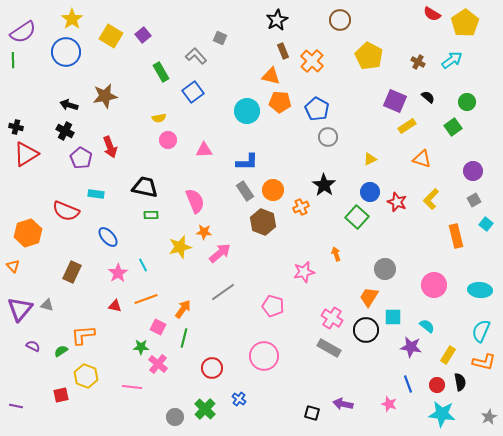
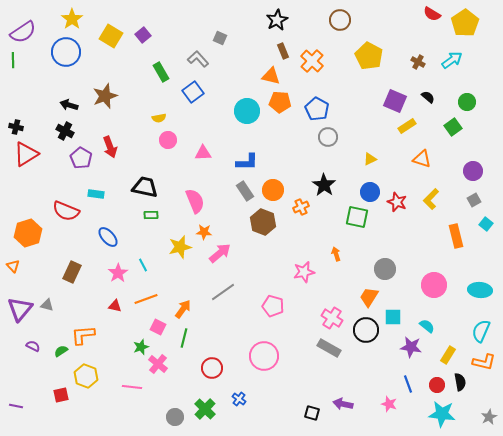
gray L-shape at (196, 56): moved 2 px right, 3 px down
brown star at (105, 96): rotated 10 degrees counterclockwise
pink triangle at (204, 150): moved 1 px left, 3 px down
green square at (357, 217): rotated 30 degrees counterclockwise
green star at (141, 347): rotated 21 degrees counterclockwise
